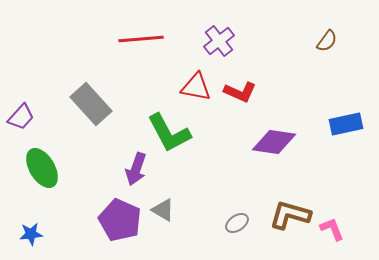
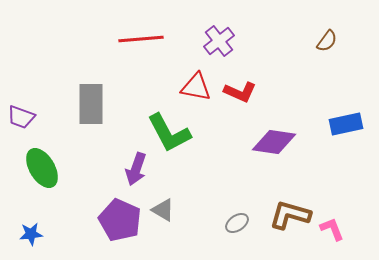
gray rectangle: rotated 42 degrees clockwise
purple trapezoid: rotated 68 degrees clockwise
